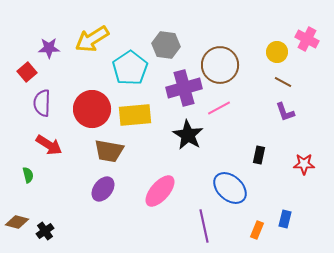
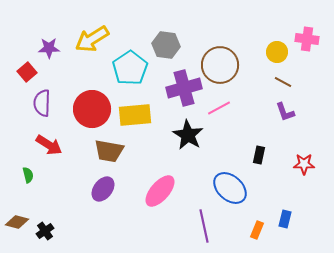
pink cross: rotated 20 degrees counterclockwise
